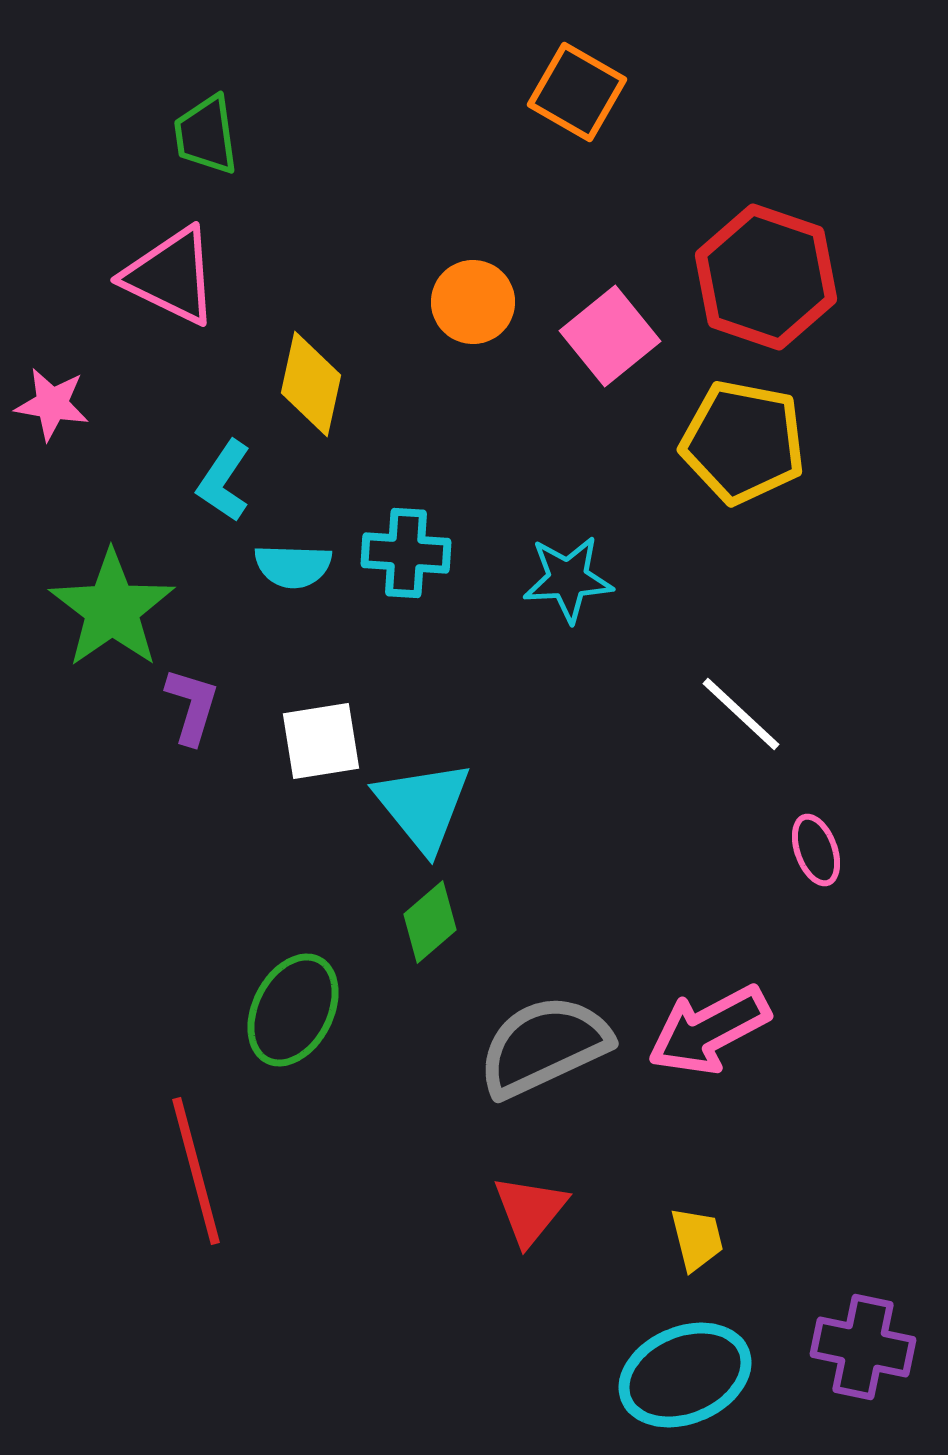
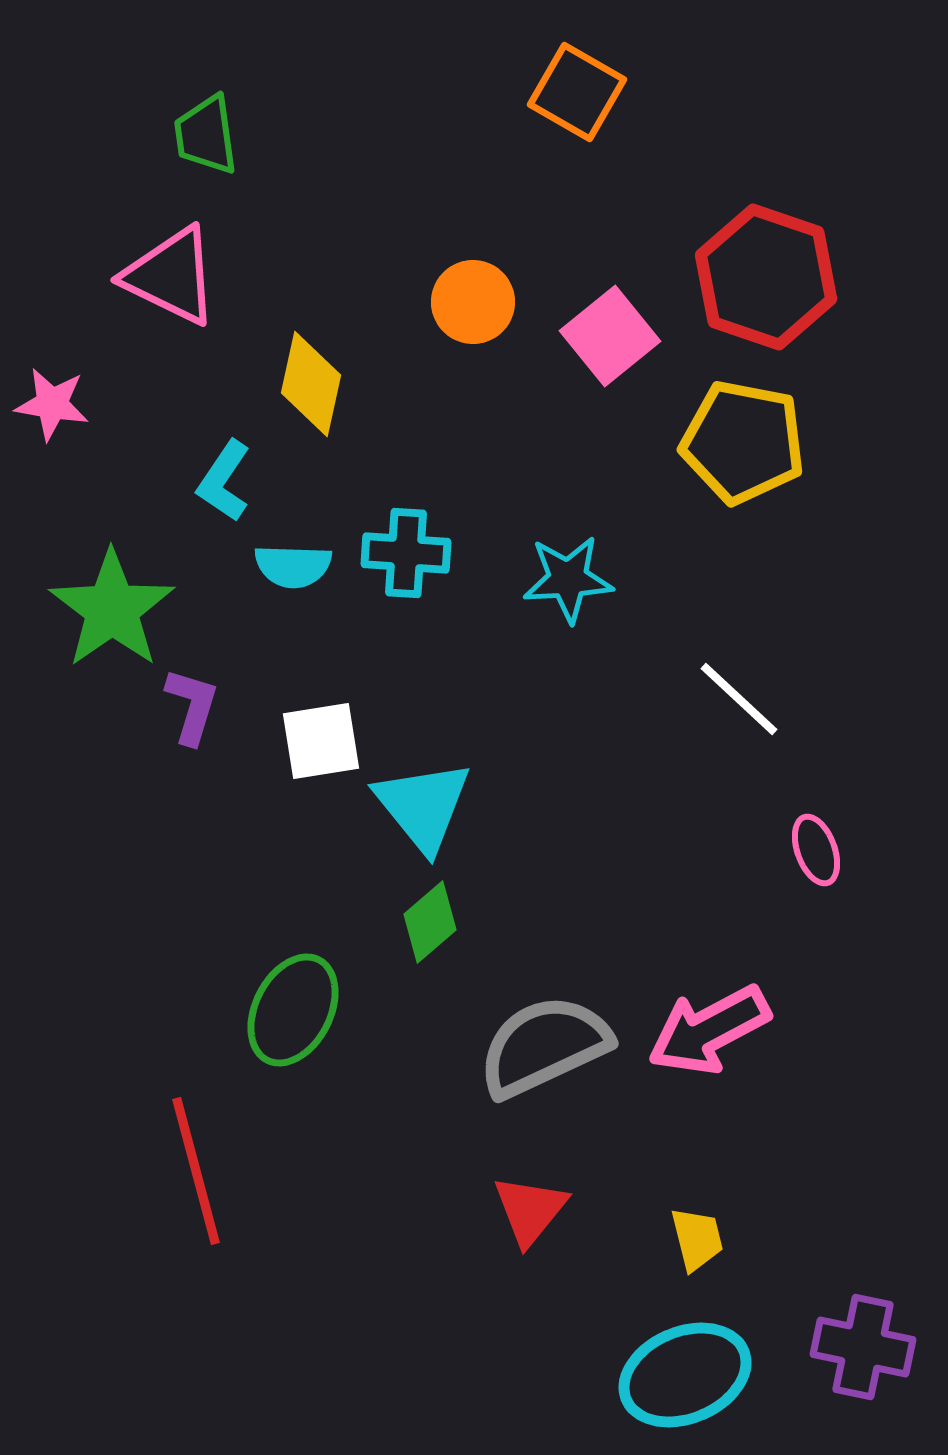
white line: moved 2 px left, 15 px up
